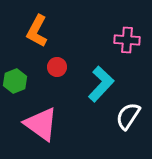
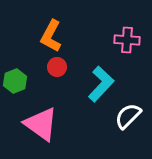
orange L-shape: moved 14 px right, 5 px down
white semicircle: rotated 12 degrees clockwise
